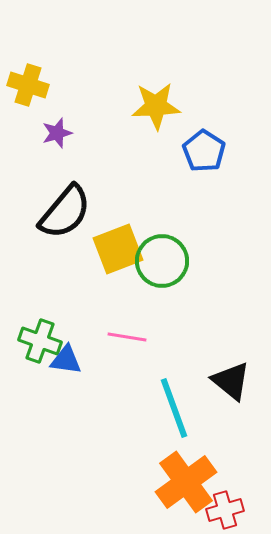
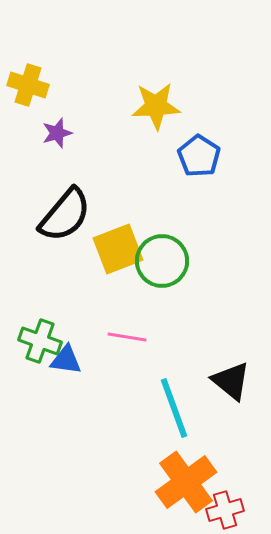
blue pentagon: moved 5 px left, 5 px down
black semicircle: moved 3 px down
